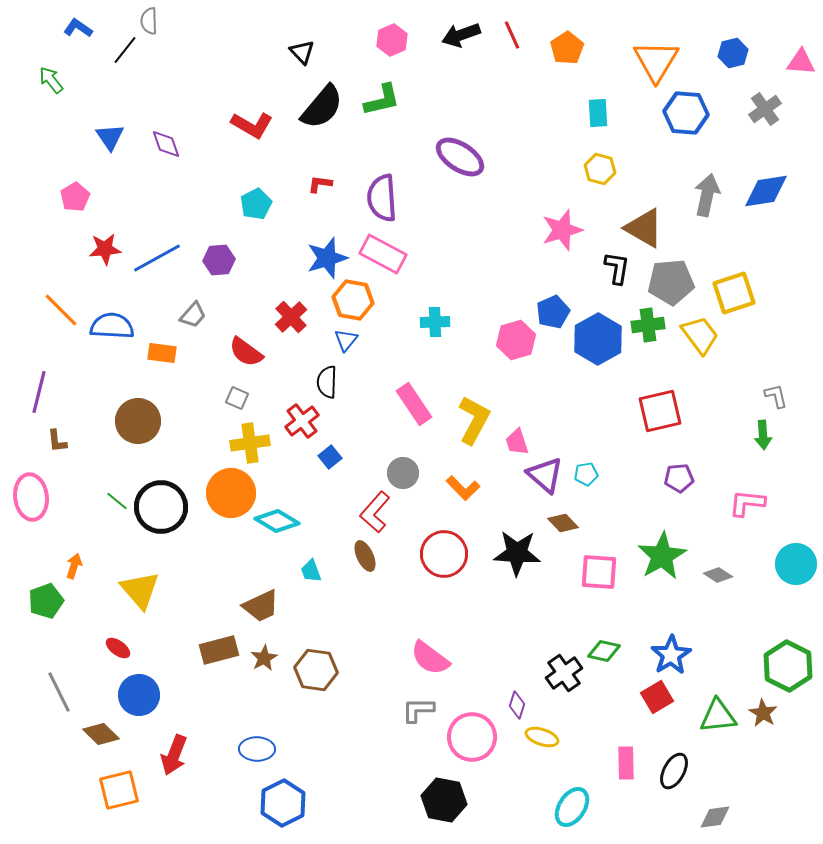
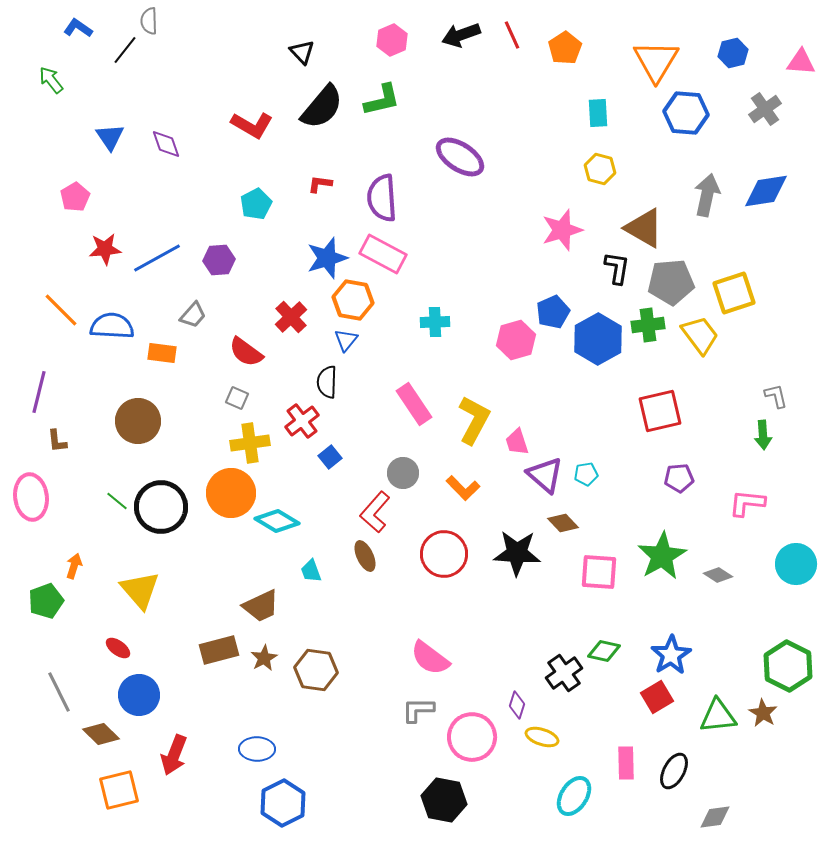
orange pentagon at (567, 48): moved 2 px left
cyan ellipse at (572, 807): moved 2 px right, 11 px up
